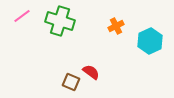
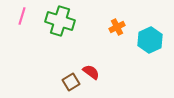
pink line: rotated 36 degrees counterclockwise
orange cross: moved 1 px right, 1 px down
cyan hexagon: moved 1 px up
brown square: rotated 36 degrees clockwise
